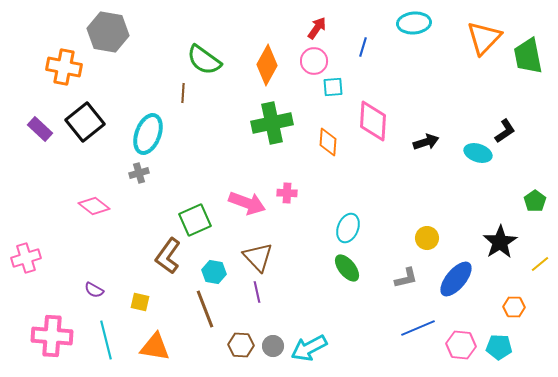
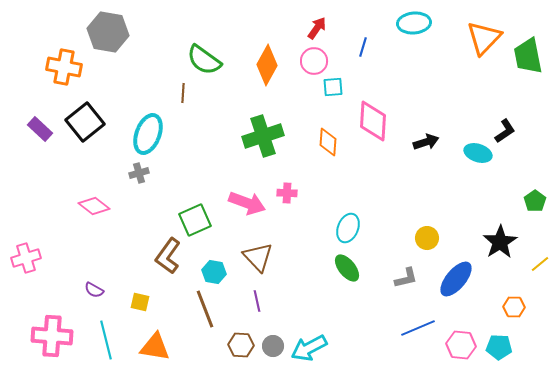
green cross at (272, 123): moved 9 px left, 13 px down; rotated 6 degrees counterclockwise
purple line at (257, 292): moved 9 px down
